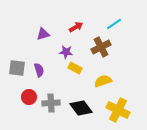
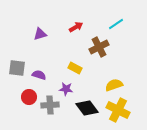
cyan line: moved 2 px right
purple triangle: moved 3 px left
brown cross: moved 2 px left
purple star: moved 37 px down
purple semicircle: moved 5 px down; rotated 56 degrees counterclockwise
yellow semicircle: moved 11 px right, 4 px down
gray cross: moved 1 px left, 2 px down
black diamond: moved 6 px right
